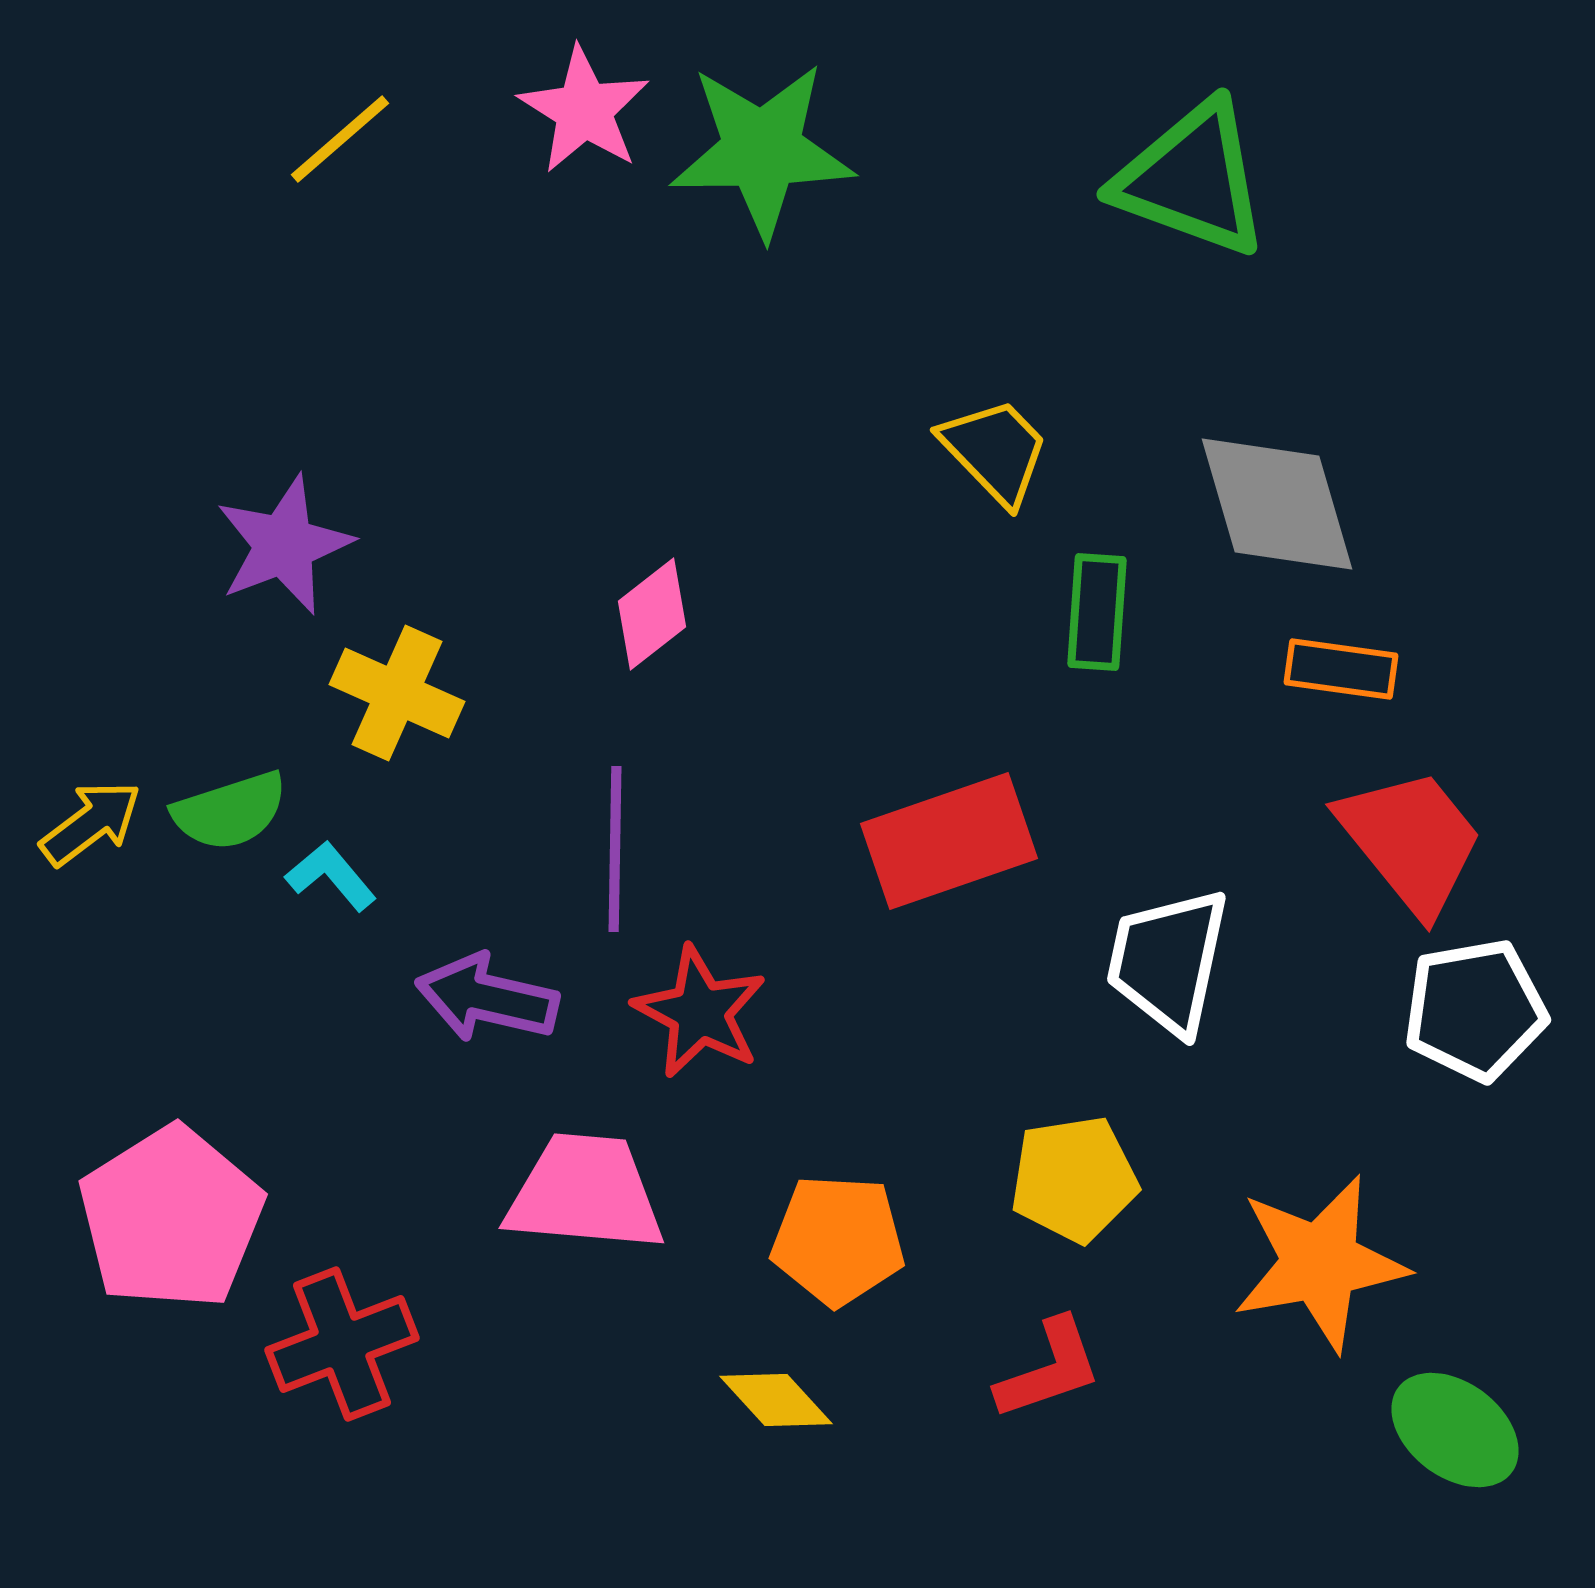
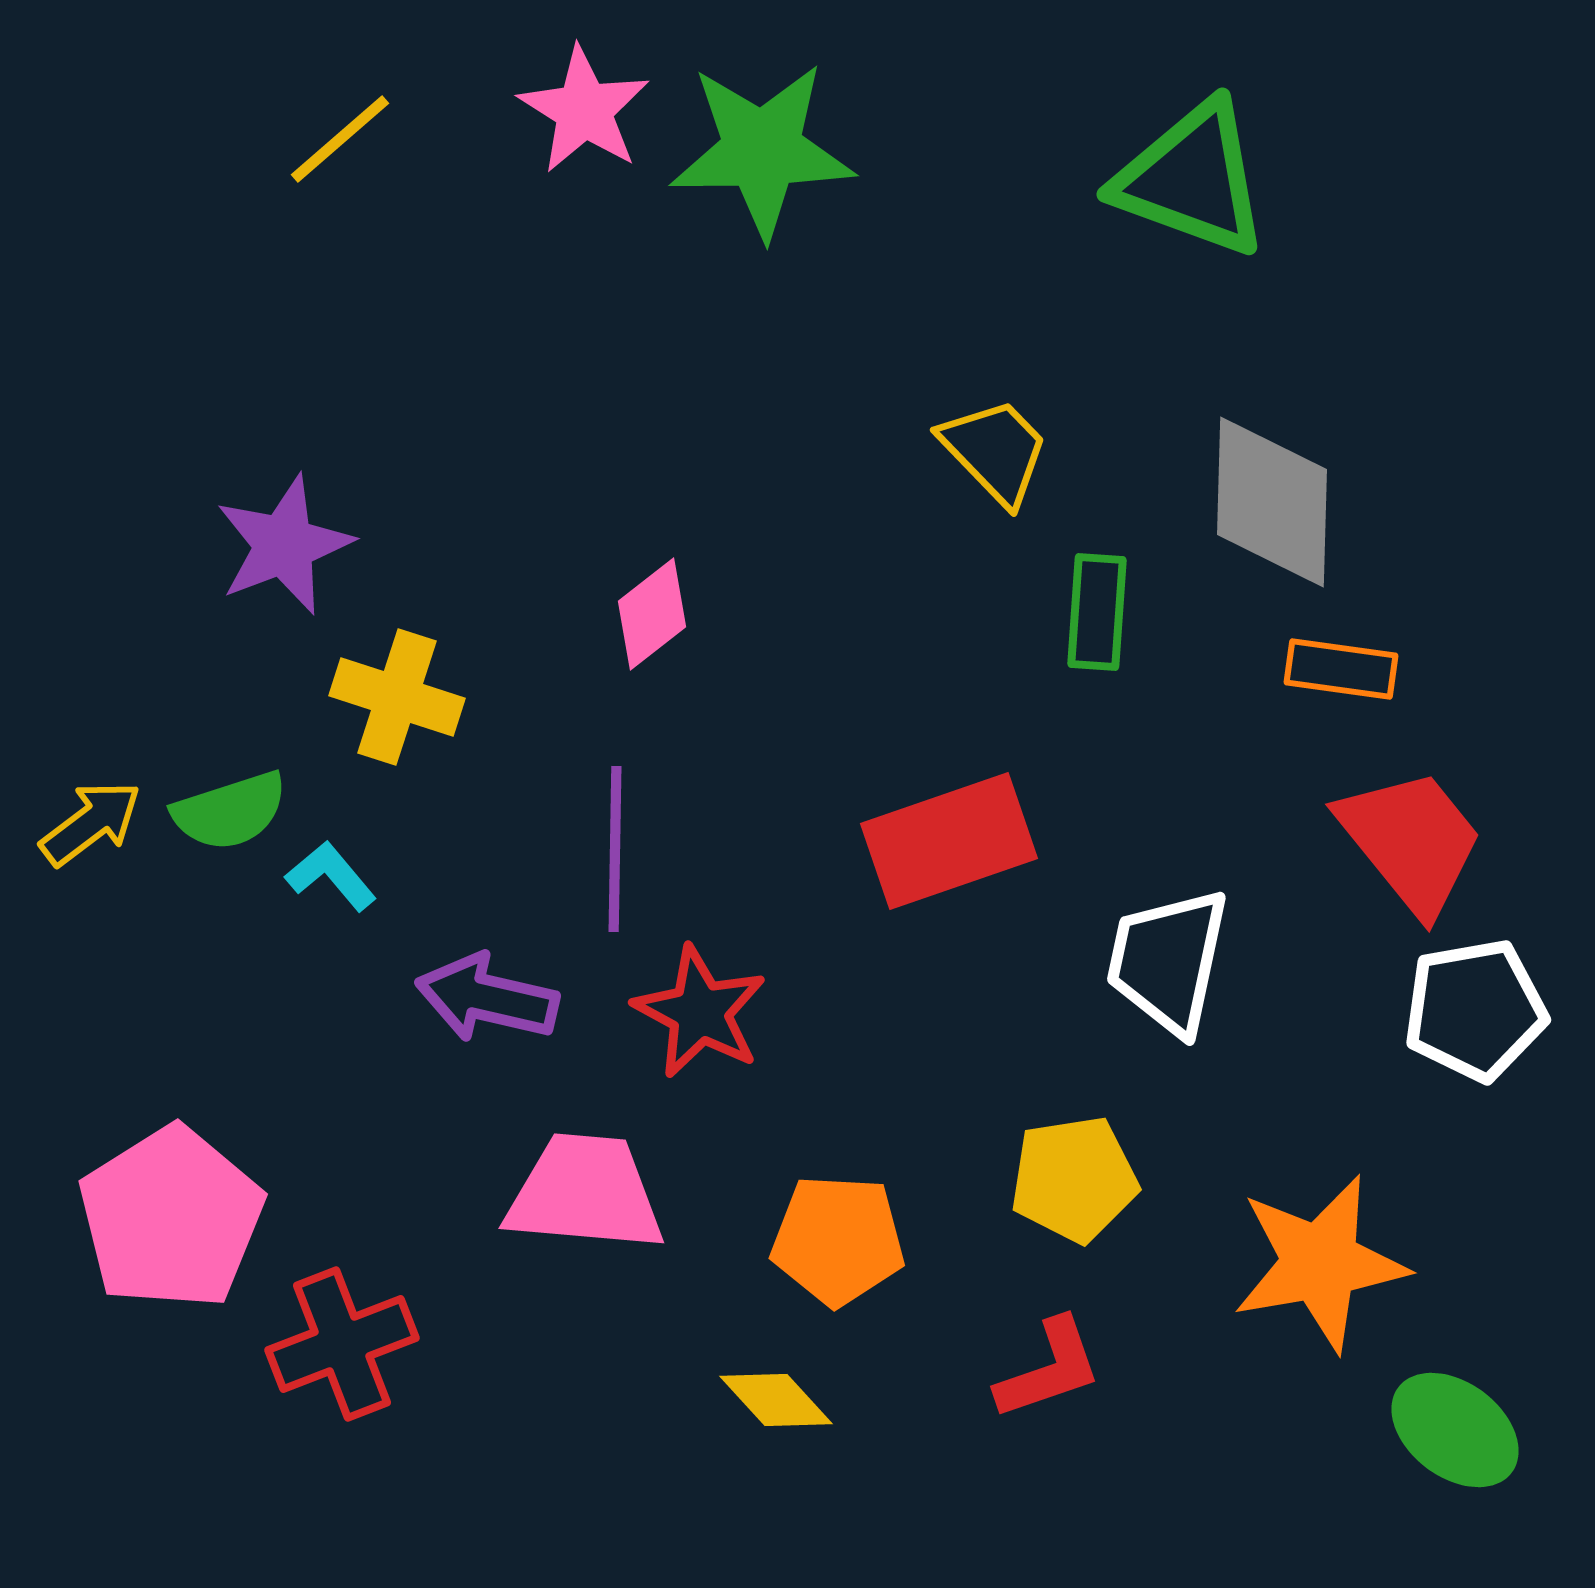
gray diamond: moved 5 px left, 2 px up; rotated 18 degrees clockwise
yellow cross: moved 4 px down; rotated 6 degrees counterclockwise
